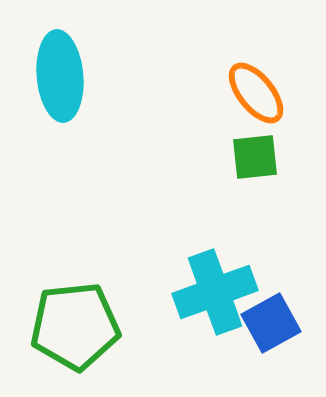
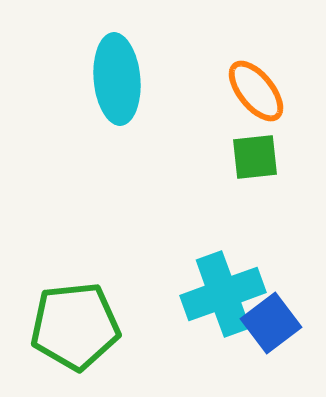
cyan ellipse: moved 57 px right, 3 px down
orange ellipse: moved 2 px up
cyan cross: moved 8 px right, 2 px down
blue square: rotated 8 degrees counterclockwise
